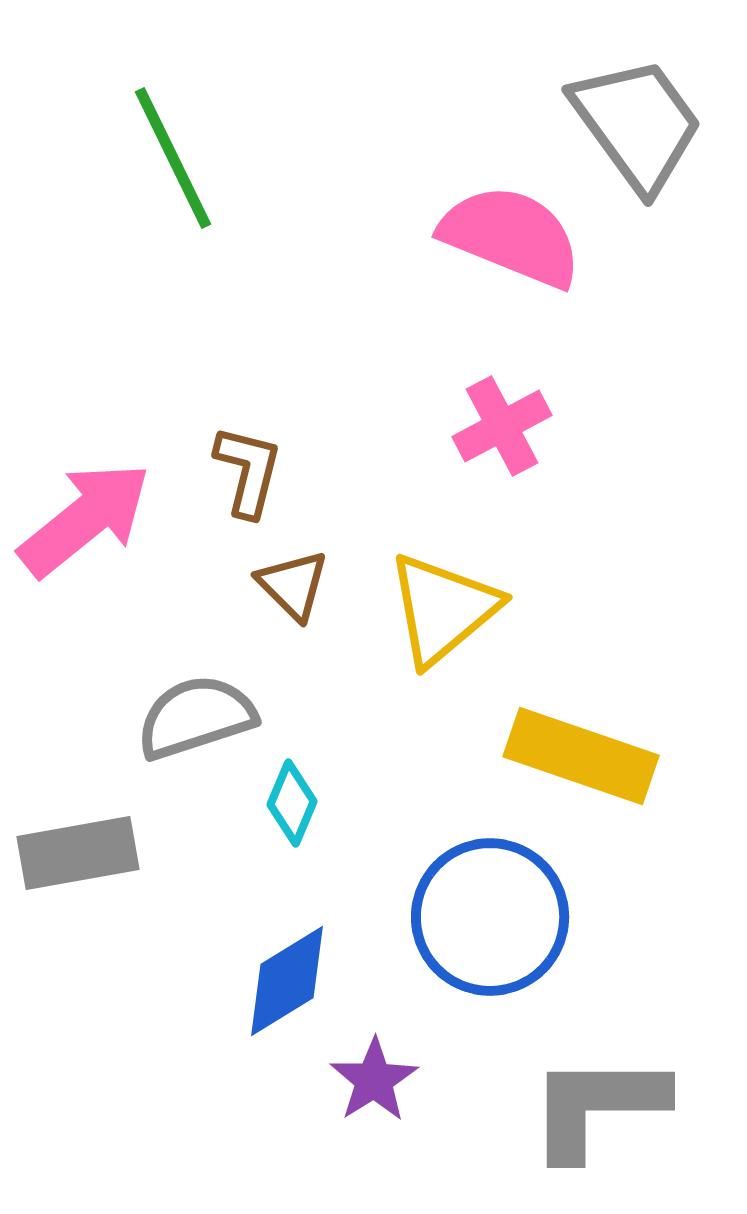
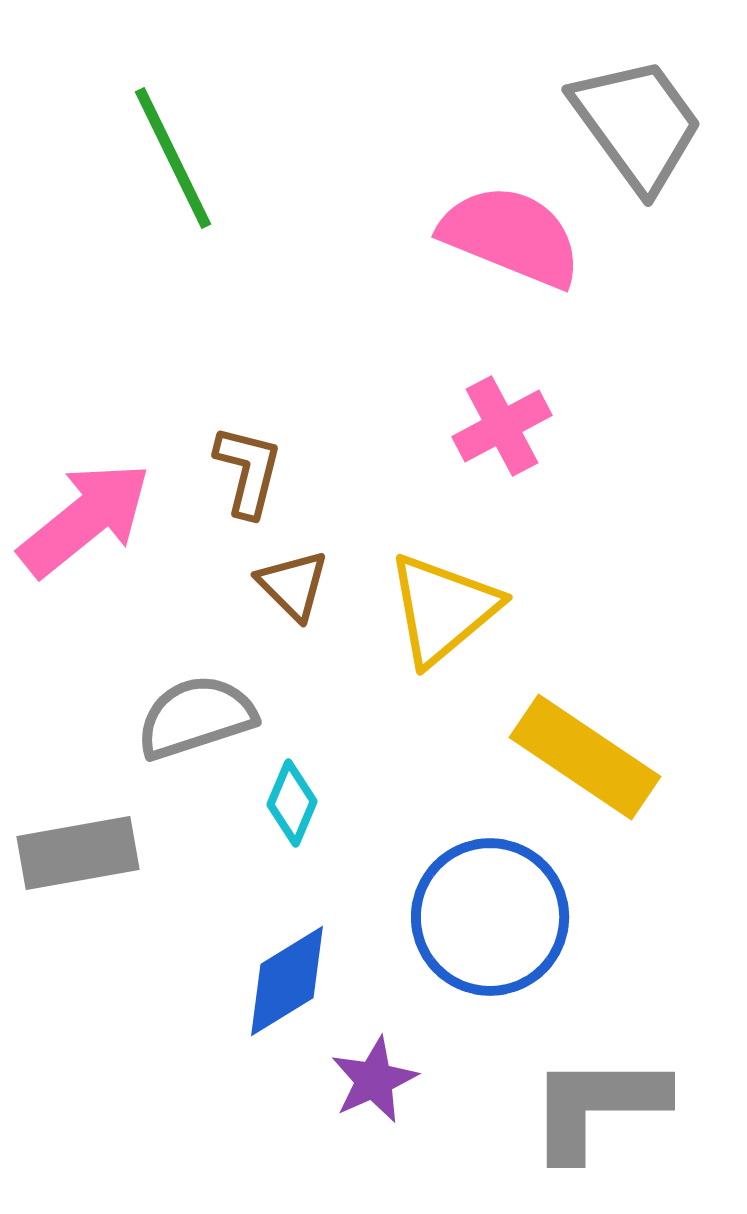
yellow rectangle: moved 4 px right, 1 px down; rotated 15 degrees clockwise
purple star: rotated 8 degrees clockwise
